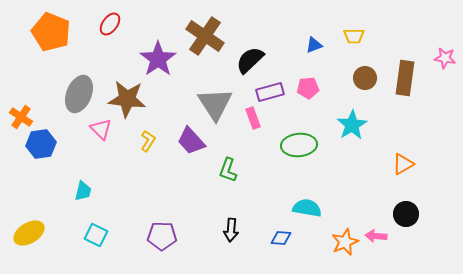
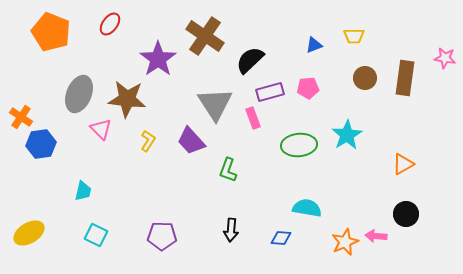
cyan star: moved 5 px left, 10 px down
